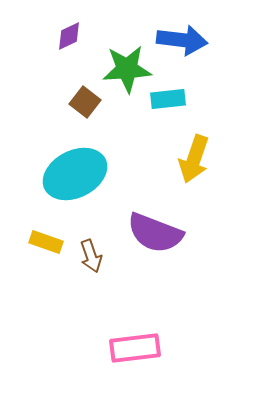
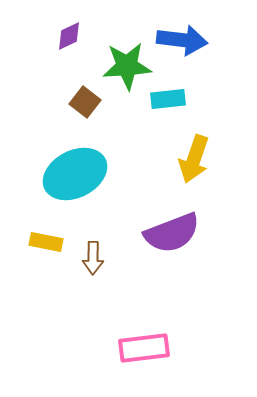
green star: moved 3 px up
purple semicircle: moved 17 px right; rotated 42 degrees counterclockwise
yellow rectangle: rotated 8 degrees counterclockwise
brown arrow: moved 2 px right, 2 px down; rotated 20 degrees clockwise
pink rectangle: moved 9 px right
